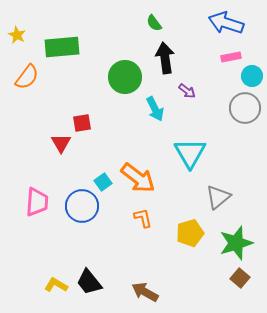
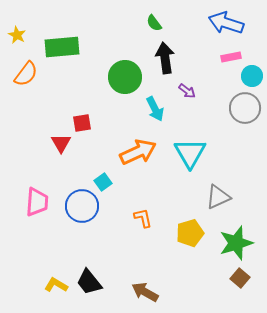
orange semicircle: moved 1 px left, 3 px up
orange arrow: moved 26 px up; rotated 63 degrees counterclockwise
gray triangle: rotated 16 degrees clockwise
